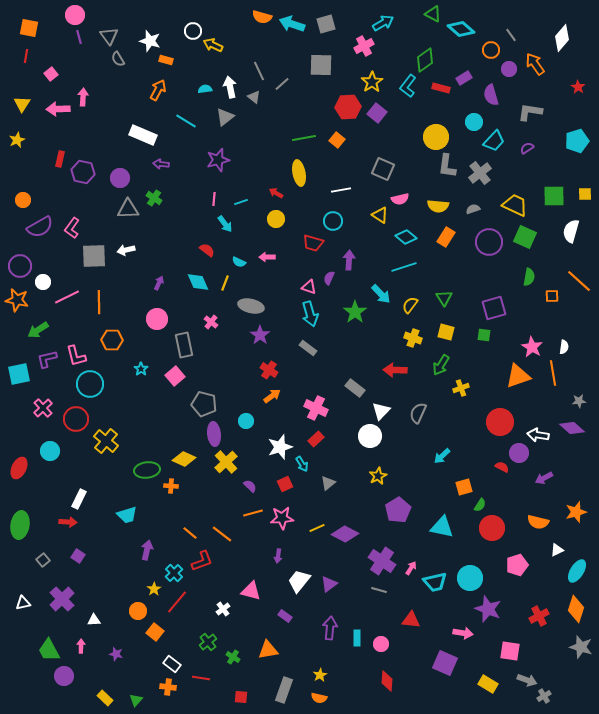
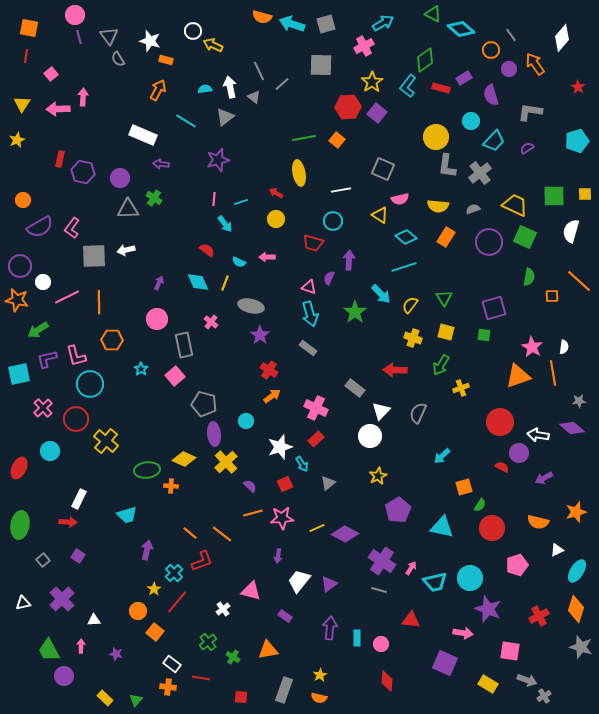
cyan circle at (474, 122): moved 3 px left, 1 px up
